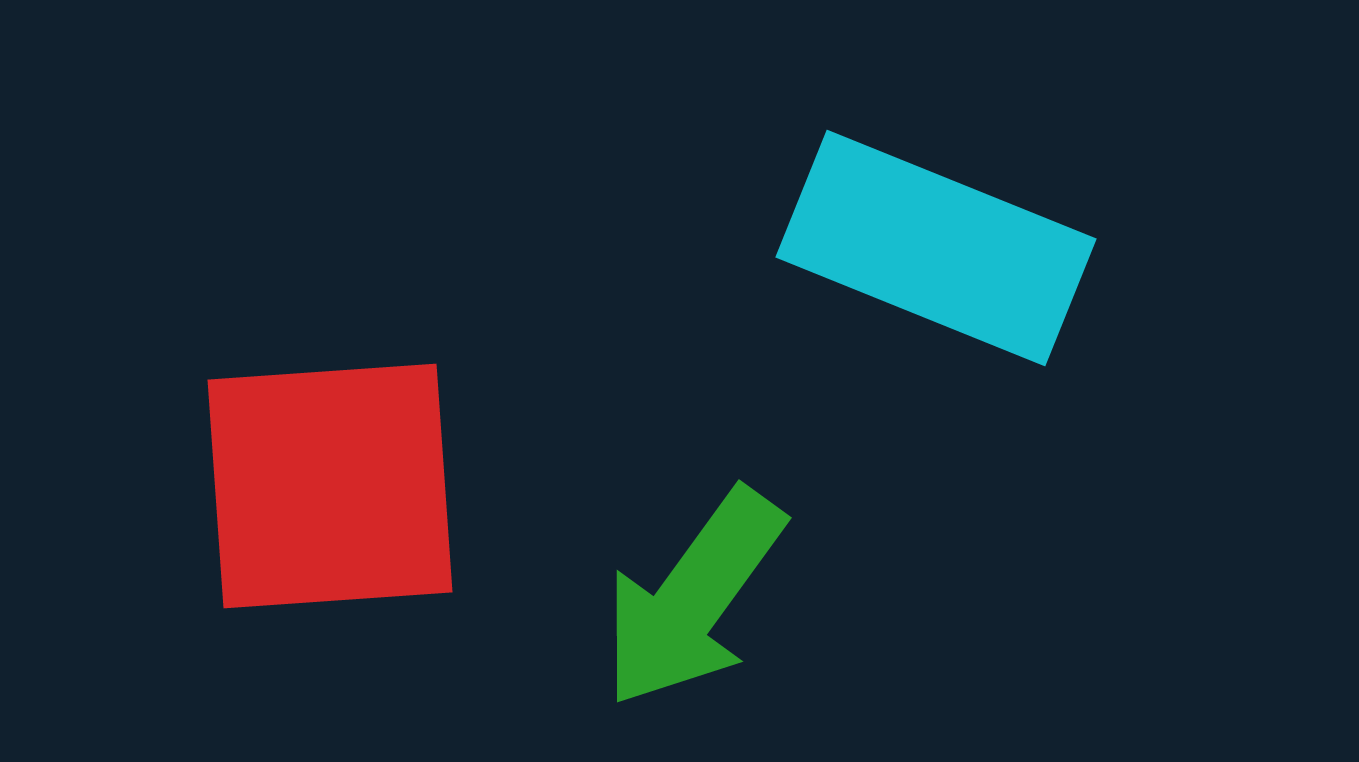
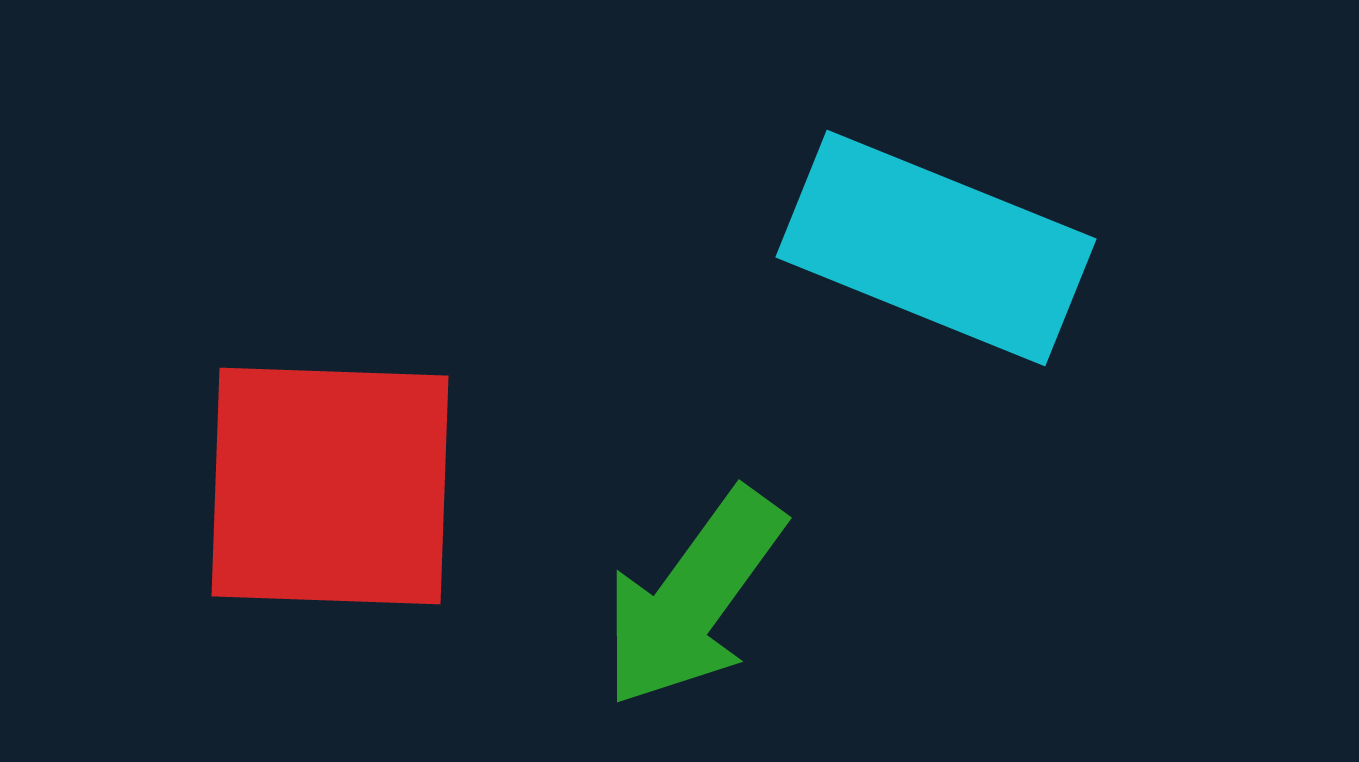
red square: rotated 6 degrees clockwise
